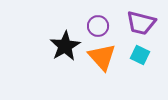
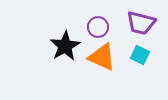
purple circle: moved 1 px down
orange triangle: rotated 24 degrees counterclockwise
